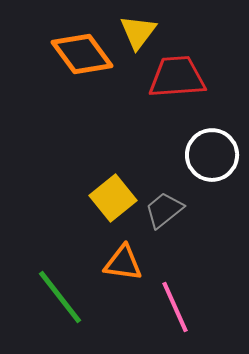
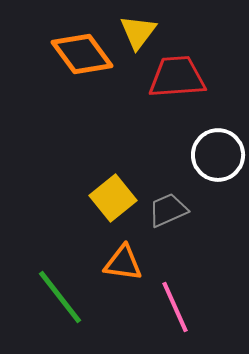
white circle: moved 6 px right
gray trapezoid: moved 4 px right; rotated 15 degrees clockwise
